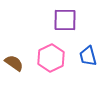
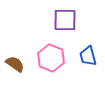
pink hexagon: rotated 12 degrees counterclockwise
brown semicircle: moved 1 px right, 1 px down
